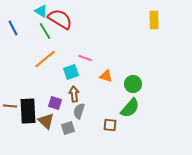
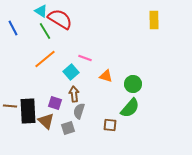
cyan square: rotated 21 degrees counterclockwise
